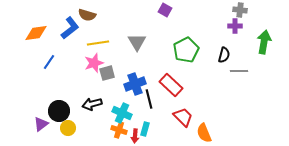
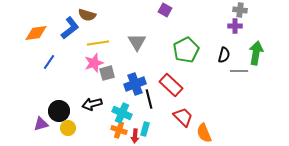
green arrow: moved 8 px left, 11 px down
purple triangle: rotated 21 degrees clockwise
